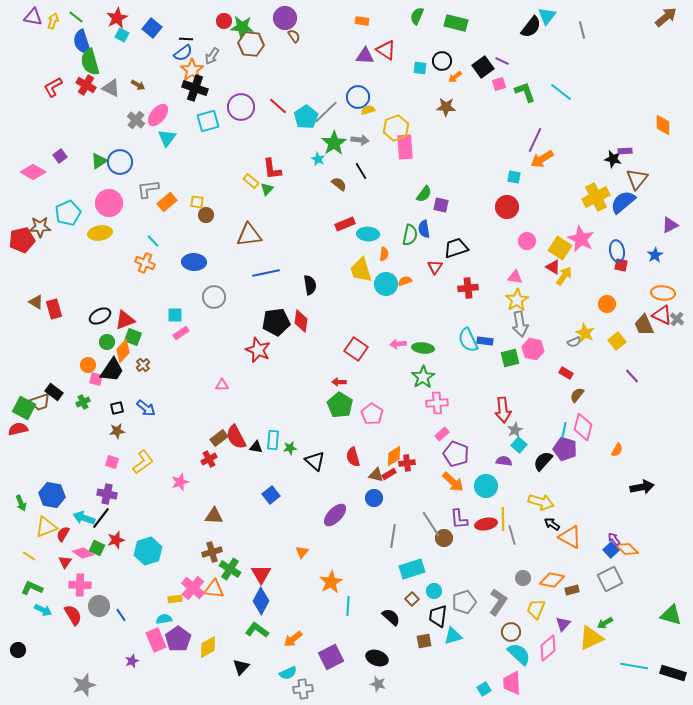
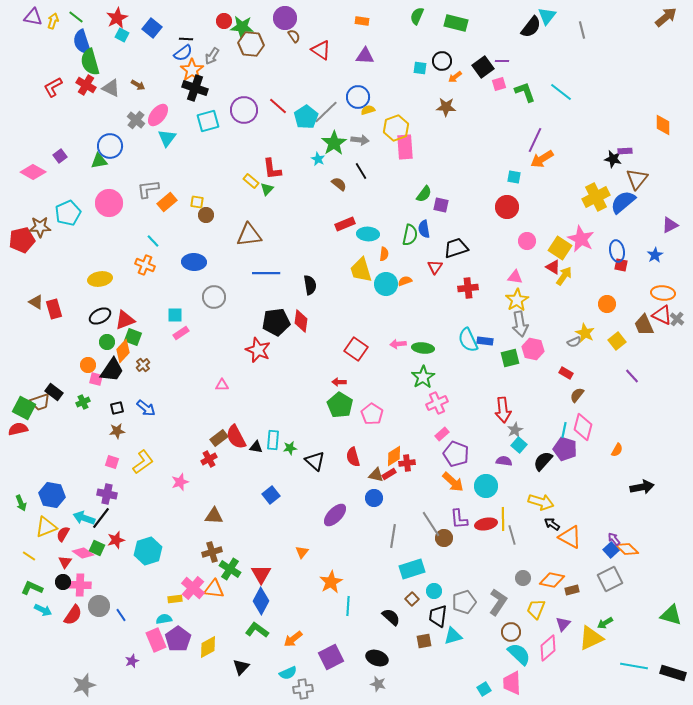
red triangle at (386, 50): moved 65 px left
purple line at (502, 61): rotated 24 degrees counterclockwise
purple circle at (241, 107): moved 3 px right, 3 px down
green triangle at (99, 161): rotated 24 degrees clockwise
blue circle at (120, 162): moved 10 px left, 16 px up
yellow ellipse at (100, 233): moved 46 px down
orange cross at (145, 263): moved 2 px down
blue line at (266, 273): rotated 12 degrees clockwise
pink cross at (437, 403): rotated 20 degrees counterclockwise
red semicircle at (73, 615): rotated 65 degrees clockwise
black circle at (18, 650): moved 45 px right, 68 px up
